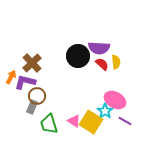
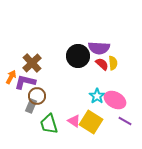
yellow semicircle: moved 3 px left, 1 px down
gray rectangle: moved 1 px left, 1 px up
cyan star: moved 8 px left, 15 px up
